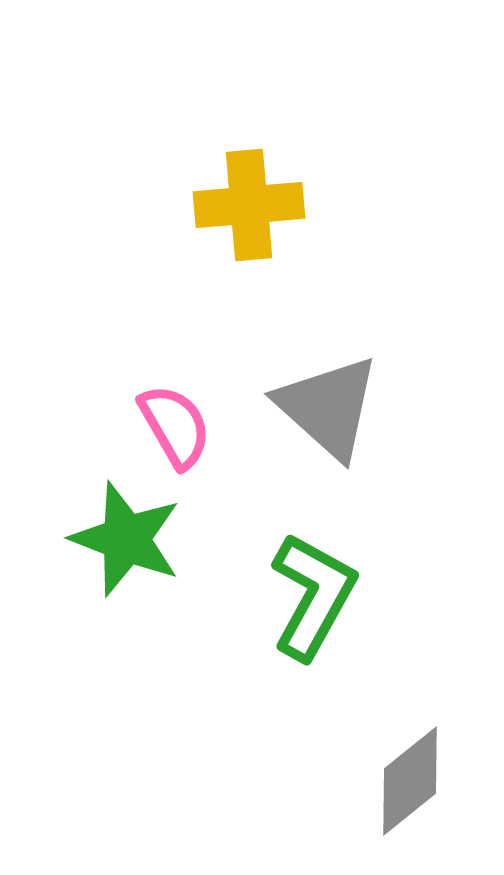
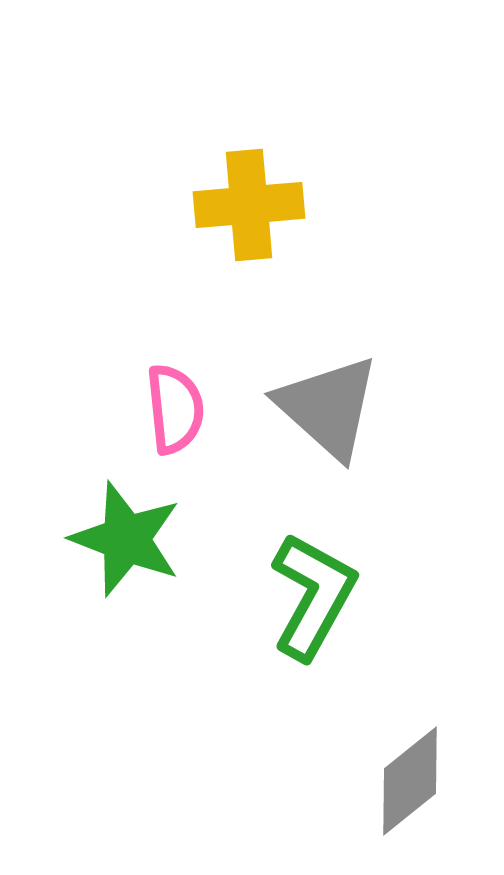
pink semicircle: moved 17 px up; rotated 24 degrees clockwise
